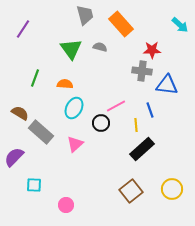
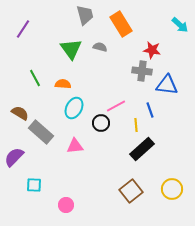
orange rectangle: rotated 10 degrees clockwise
red star: rotated 12 degrees clockwise
green line: rotated 48 degrees counterclockwise
orange semicircle: moved 2 px left
pink triangle: moved 2 px down; rotated 36 degrees clockwise
